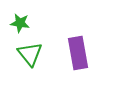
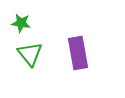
green star: moved 1 px right
